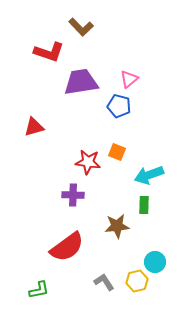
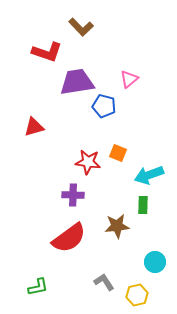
red L-shape: moved 2 px left
purple trapezoid: moved 4 px left
blue pentagon: moved 15 px left
orange square: moved 1 px right, 1 px down
green rectangle: moved 1 px left
red semicircle: moved 2 px right, 9 px up
yellow hexagon: moved 14 px down
green L-shape: moved 1 px left, 3 px up
